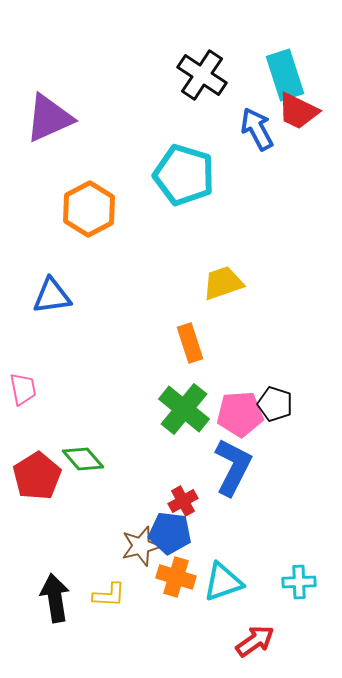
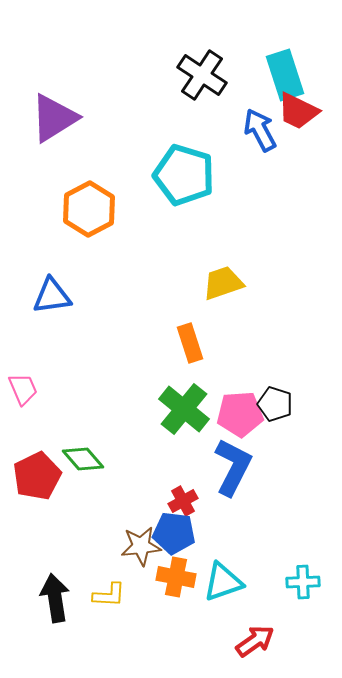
purple triangle: moved 5 px right; rotated 8 degrees counterclockwise
blue arrow: moved 3 px right, 1 px down
pink trapezoid: rotated 12 degrees counterclockwise
red pentagon: rotated 6 degrees clockwise
blue pentagon: moved 4 px right
brown star: rotated 9 degrees clockwise
orange cross: rotated 6 degrees counterclockwise
cyan cross: moved 4 px right
